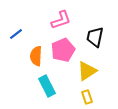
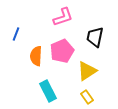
pink L-shape: moved 2 px right, 3 px up
blue line: rotated 32 degrees counterclockwise
pink pentagon: moved 1 px left, 1 px down
cyan rectangle: moved 1 px right, 5 px down
yellow rectangle: rotated 16 degrees counterclockwise
